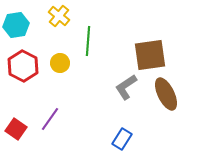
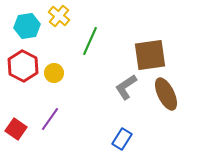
cyan hexagon: moved 11 px right, 1 px down
green line: moved 2 px right; rotated 20 degrees clockwise
yellow circle: moved 6 px left, 10 px down
